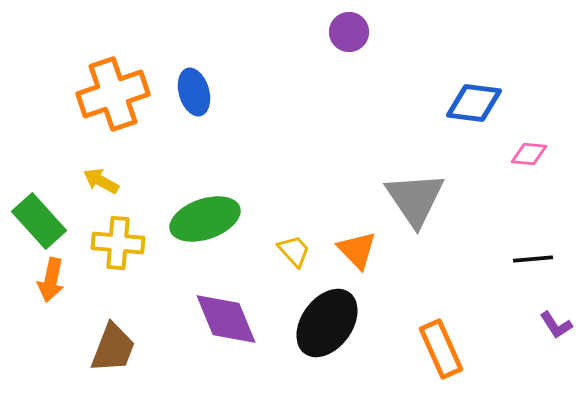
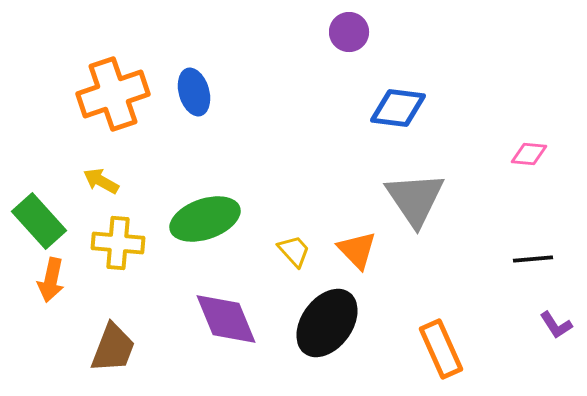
blue diamond: moved 76 px left, 5 px down
